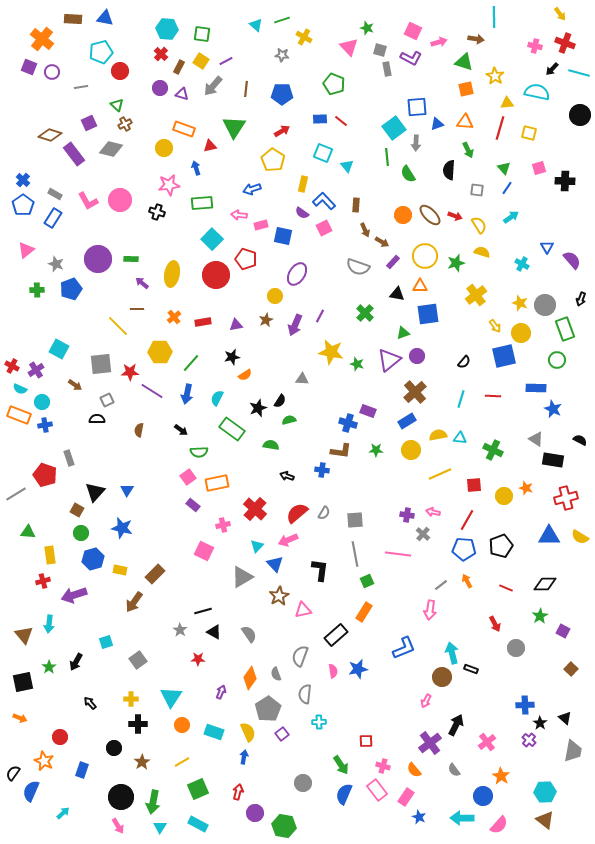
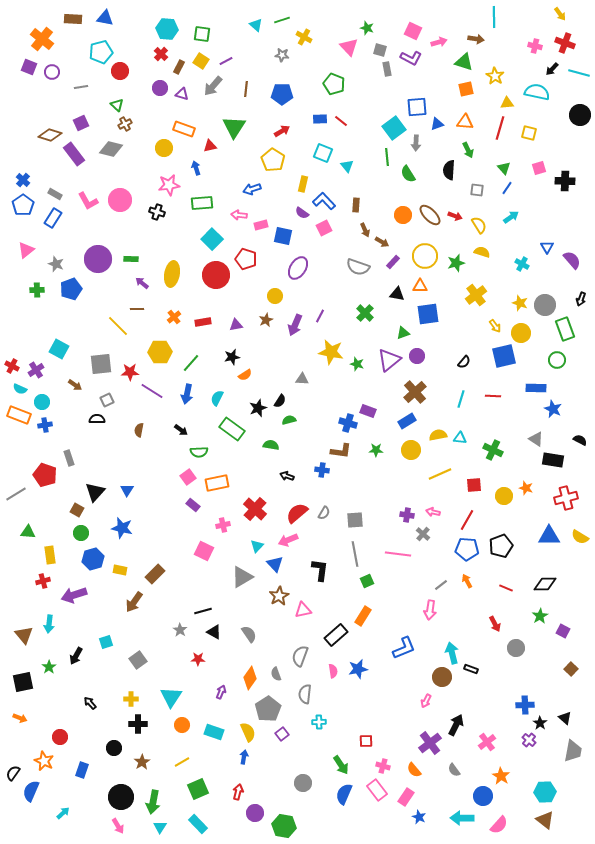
purple square at (89, 123): moved 8 px left
purple ellipse at (297, 274): moved 1 px right, 6 px up
blue pentagon at (464, 549): moved 3 px right
orange rectangle at (364, 612): moved 1 px left, 4 px down
black arrow at (76, 662): moved 6 px up
cyan rectangle at (198, 824): rotated 18 degrees clockwise
